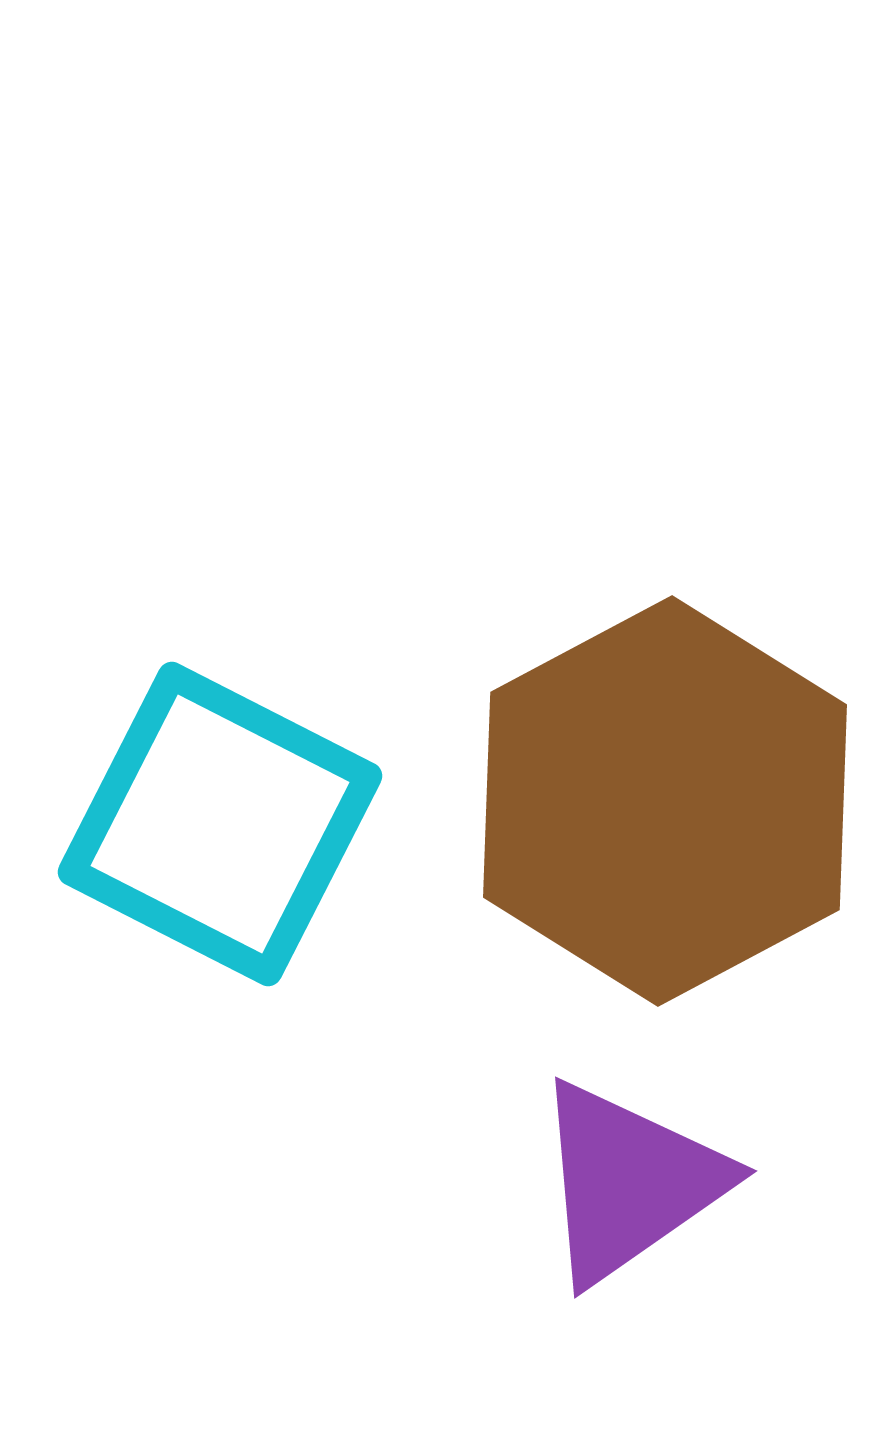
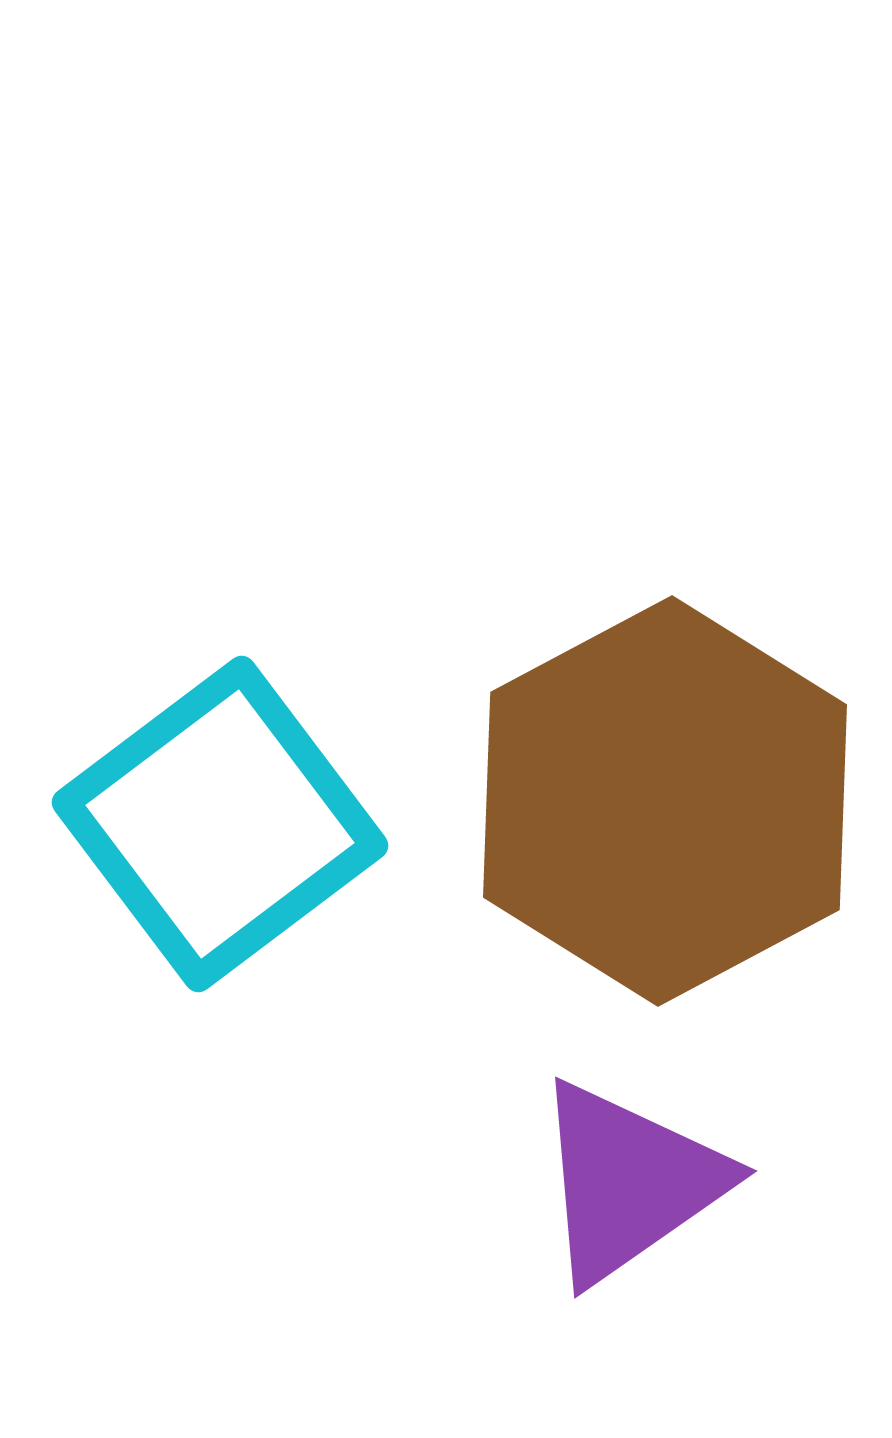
cyan square: rotated 26 degrees clockwise
